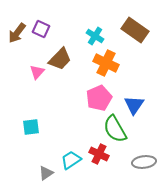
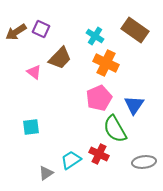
brown arrow: moved 1 px left, 1 px up; rotated 20 degrees clockwise
brown trapezoid: moved 1 px up
pink triangle: moved 3 px left; rotated 35 degrees counterclockwise
